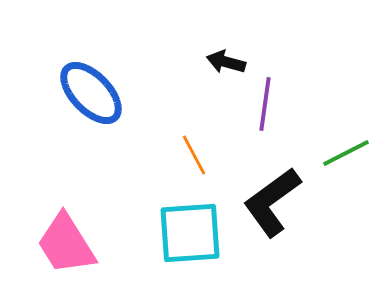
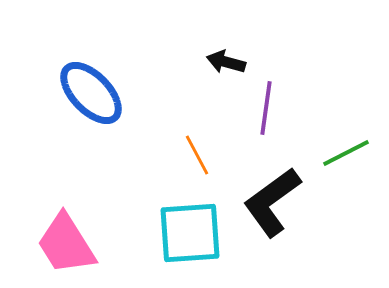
purple line: moved 1 px right, 4 px down
orange line: moved 3 px right
